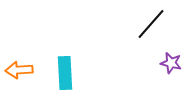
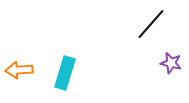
cyan rectangle: rotated 20 degrees clockwise
